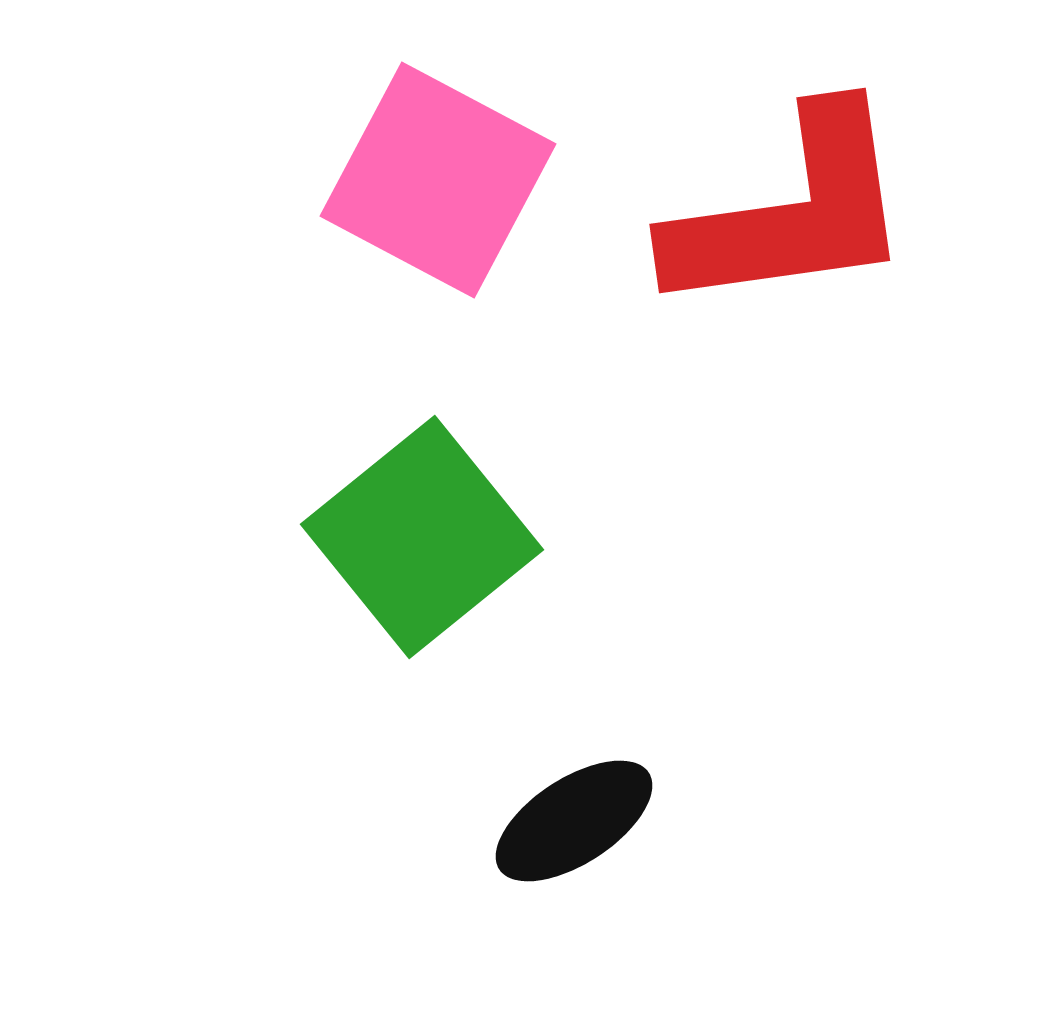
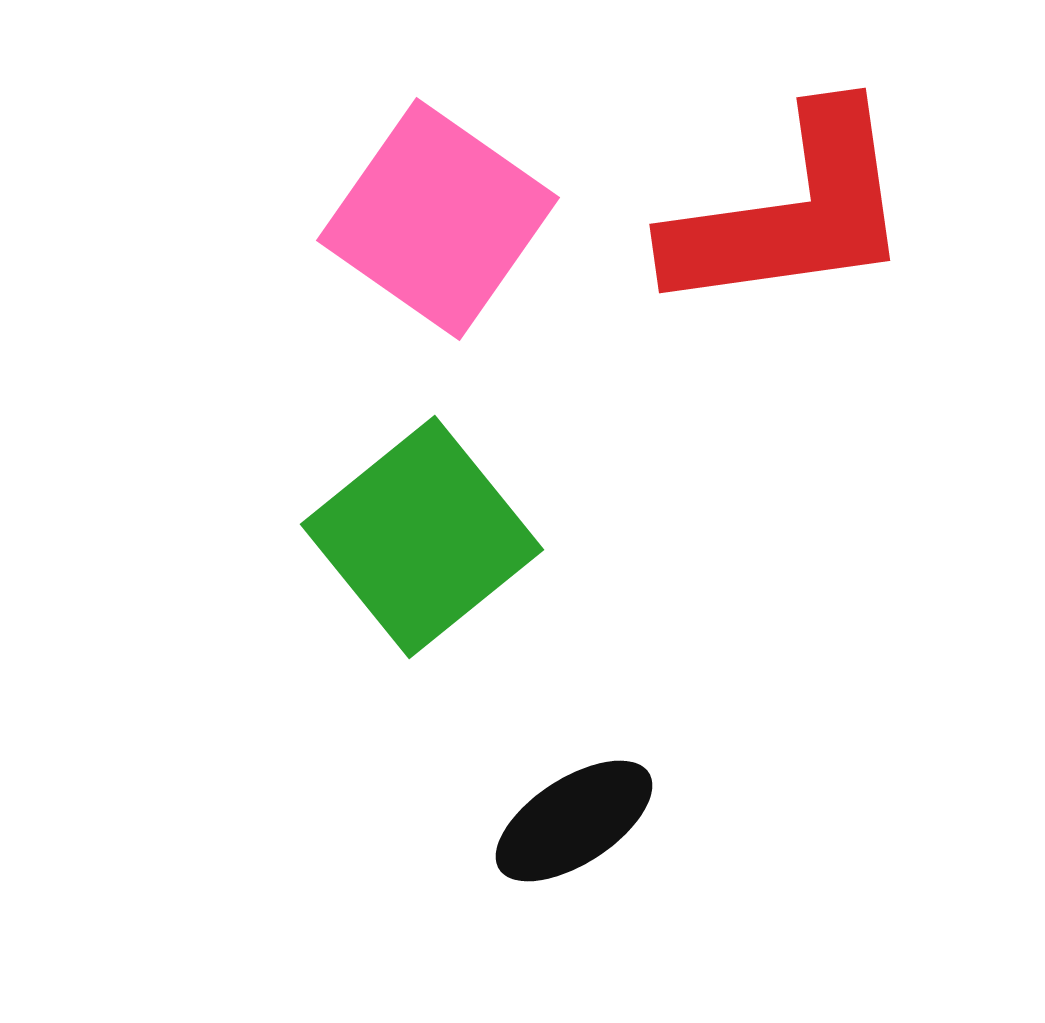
pink square: moved 39 px down; rotated 7 degrees clockwise
